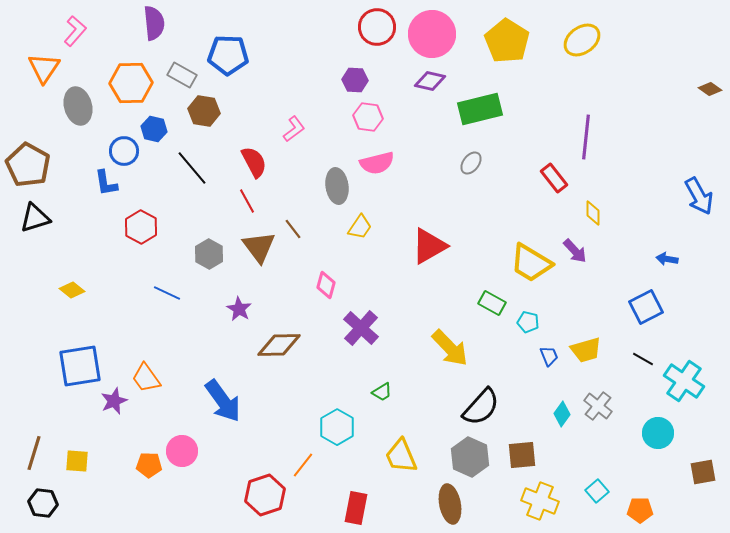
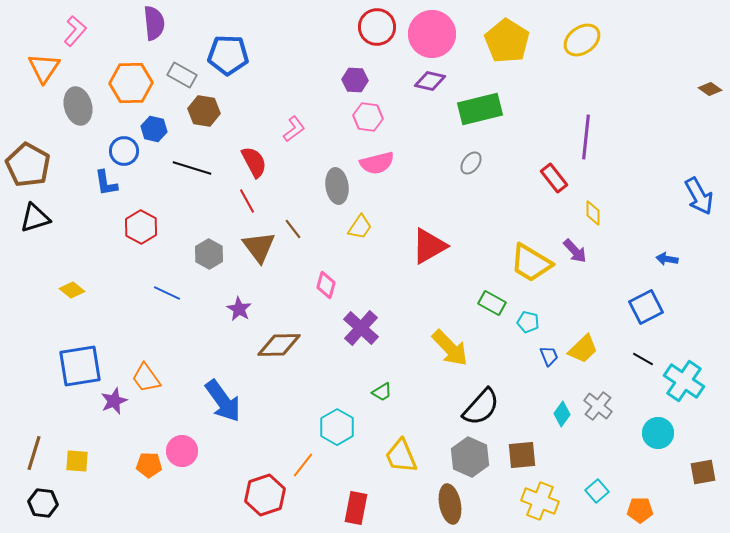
black line at (192, 168): rotated 33 degrees counterclockwise
yellow trapezoid at (586, 350): moved 3 px left, 1 px up; rotated 28 degrees counterclockwise
